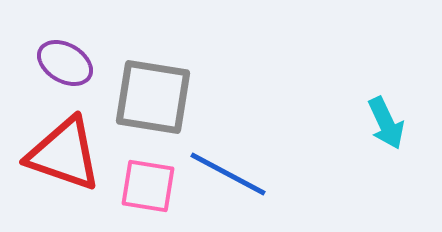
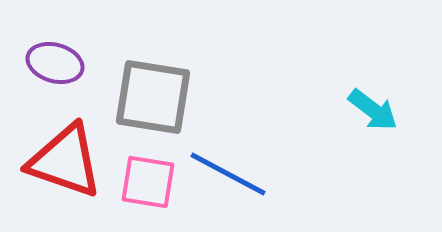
purple ellipse: moved 10 px left; rotated 14 degrees counterclockwise
cyan arrow: moved 13 px left, 13 px up; rotated 28 degrees counterclockwise
red triangle: moved 1 px right, 7 px down
pink square: moved 4 px up
